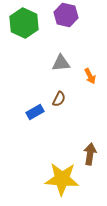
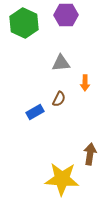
purple hexagon: rotated 15 degrees counterclockwise
orange arrow: moved 5 px left, 7 px down; rotated 28 degrees clockwise
